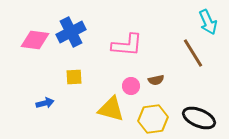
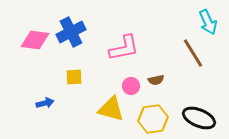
pink L-shape: moved 3 px left, 3 px down; rotated 16 degrees counterclockwise
